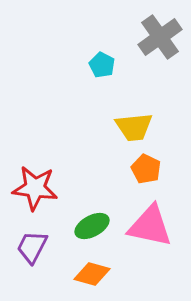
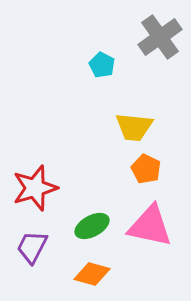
yellow trapezoid: rotated 12 degrees clockwise
red star: rotated 24 degrees counterclockwise
